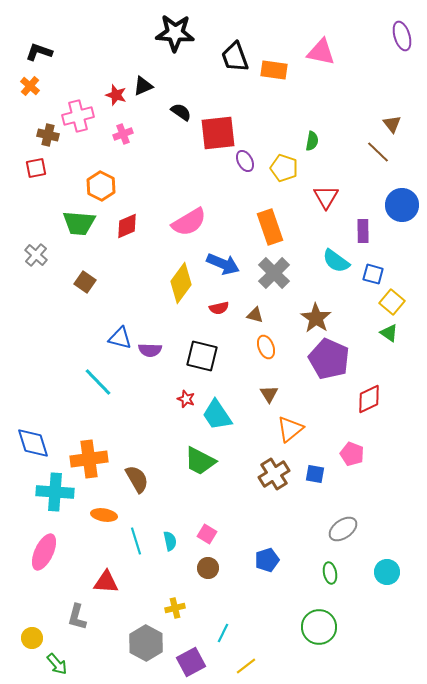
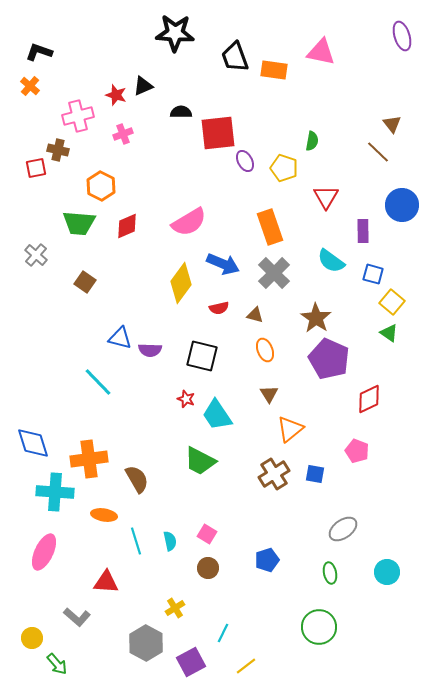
black semicircle at (181, 112): rotated 35 degrees counterclockwise
brown cross at (48, 135): moved 10 px right, 15 px down
cyan semicircle at (336, 261): moved 5 px left
orange ellipse at (266, 347): moved 1 px left, 3 px down
pink pentagon at (352, 454): moved 5 px right, 3 px up
yellow cross at (175, 608): rotated 18 degrees counterclockwise
gray L-shape at (77, 617): rotated 64 degrees counterclockwise
